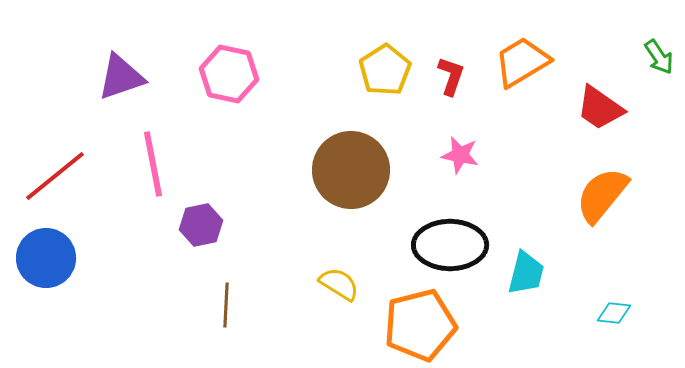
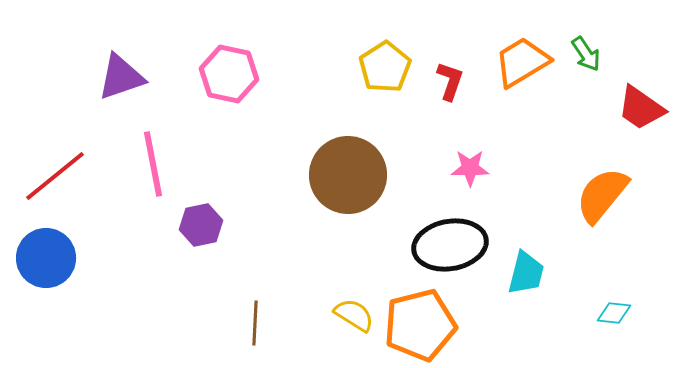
green arrow: moved 73 px left, 3 px up
yellow pentagon: moved 3 px up
red L-shape: moved 1 px left, 5 px down
red trapezoid: moved 41 px right
pink star: moved 10 px right, 13 px down; rotated 12 degrees counterclockwise
brown circle: moved 3 px left, 5 px down
black ellipse: rotated 10 degrees counterclockwise
yellow semicircle: moved 15 px right, 31 px down
brown line: moved 29 px right, 18 px down
